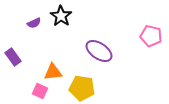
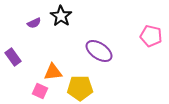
yellow pentagon: moved 2 px left; rotated 10 degrees counterclockwise
